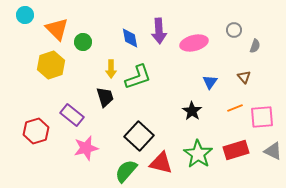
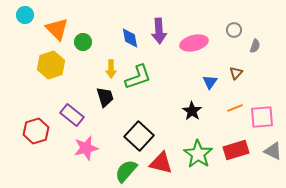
brown triangle: moved 8 px left, 4 px up; rotated 24 degrees clockwise
